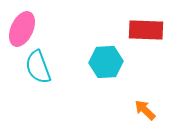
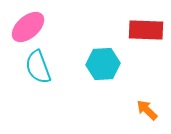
pink ellipse: moved 6 px right, 2 px up; rotated 24 degrees clockwise
cyan hexagon: moved 3 px left, 2 px down
orange arrow: moved 2 px right
